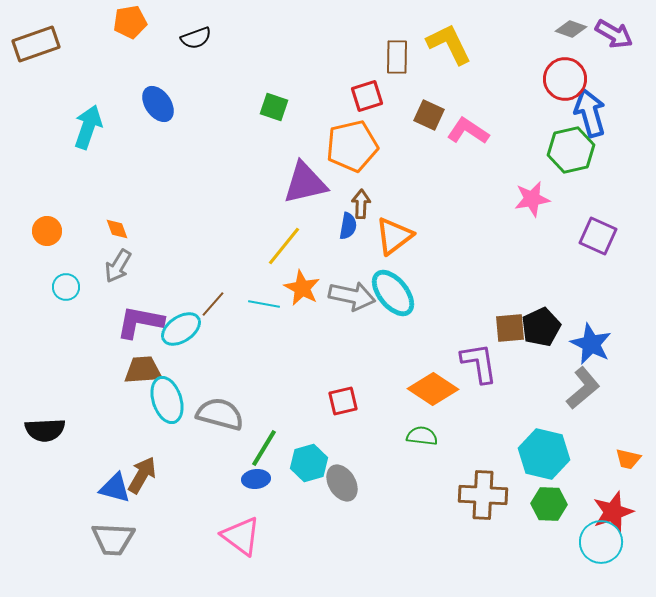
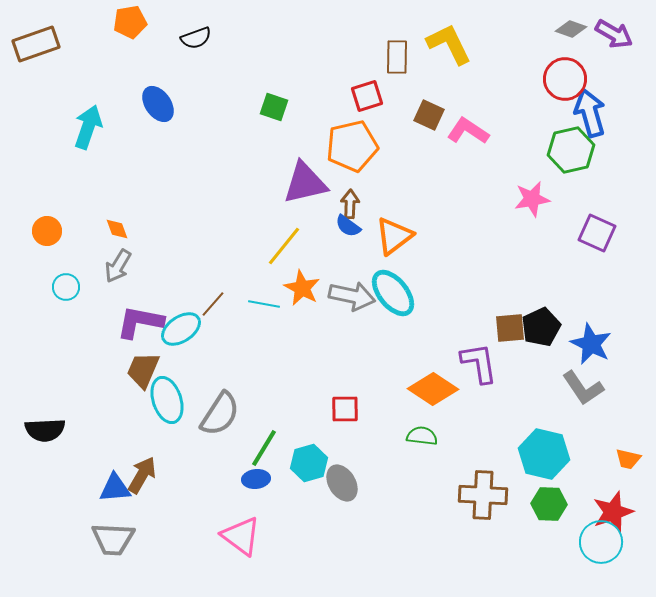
brown arrow at (361, 204): moved 11 px left
blue semicircle at (348, 226): rotated 116 degrees clockwise
purple square at (598, 236): moved 1 px left, 3 px up
brown trapezoid at (143, 370): rotated 63 degrees counterclockwise
gray L-shape at (583, 388): rotated 96 degrees clockwise
red square at (343, 401): moved 2 px right, 8 px down; rotated 12 degrees clockwise
gray semicircle at (220, 414): rotated 108 degrees clockwise
blue triangle at (115, 488): rotated 20 degrees counterclockwise
